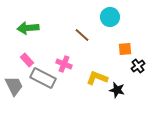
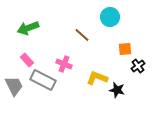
green arrow: rotated 15 degrees counterclockwise
gray rectangle: moved 2 px down
